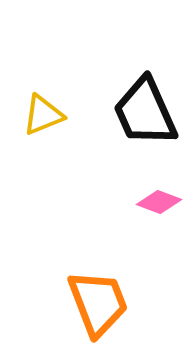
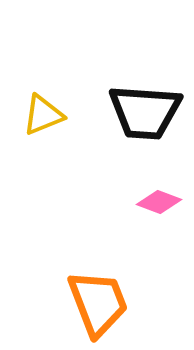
black trapezoid: rotated 62 degrees counterclockwise
